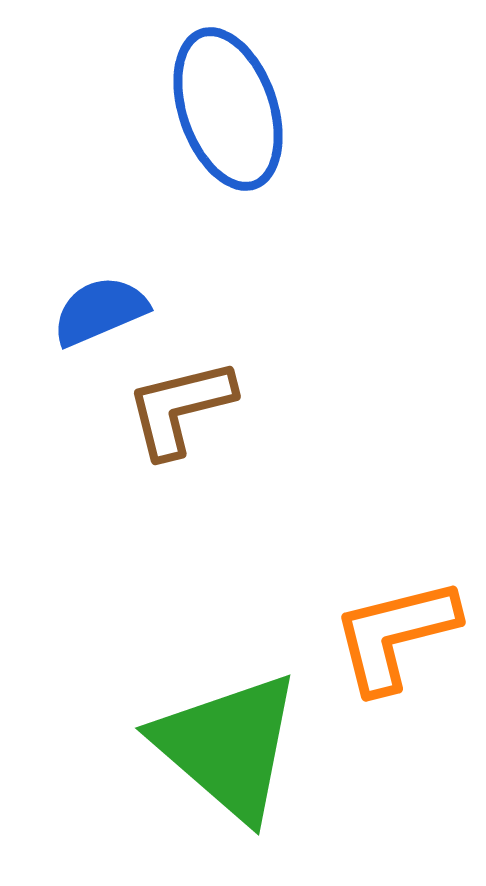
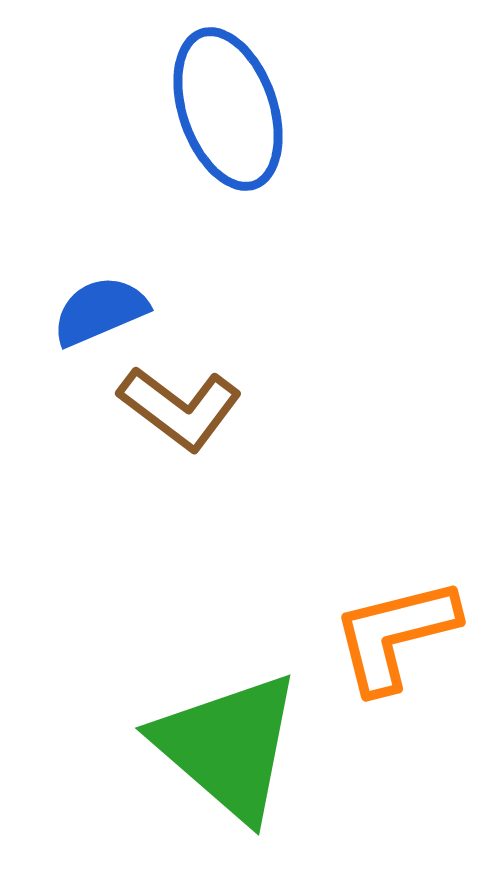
brown L-shape: rotated 129 degrees counterclockwise
